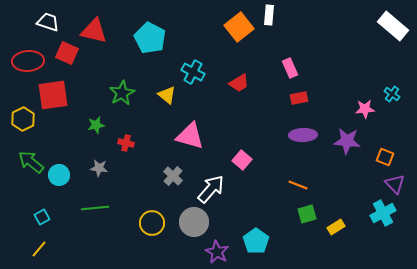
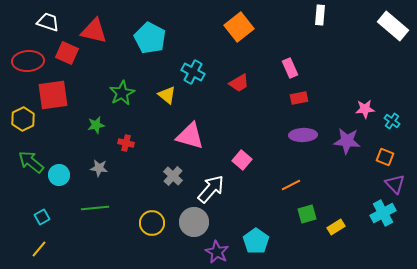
white rectangle at (269, 15): moved 51 px right
cyan cross at (392, 94): moved 27 px down
orange line at (298, 185): moved 7 px left; rotated 48 degrees counterclockwise
